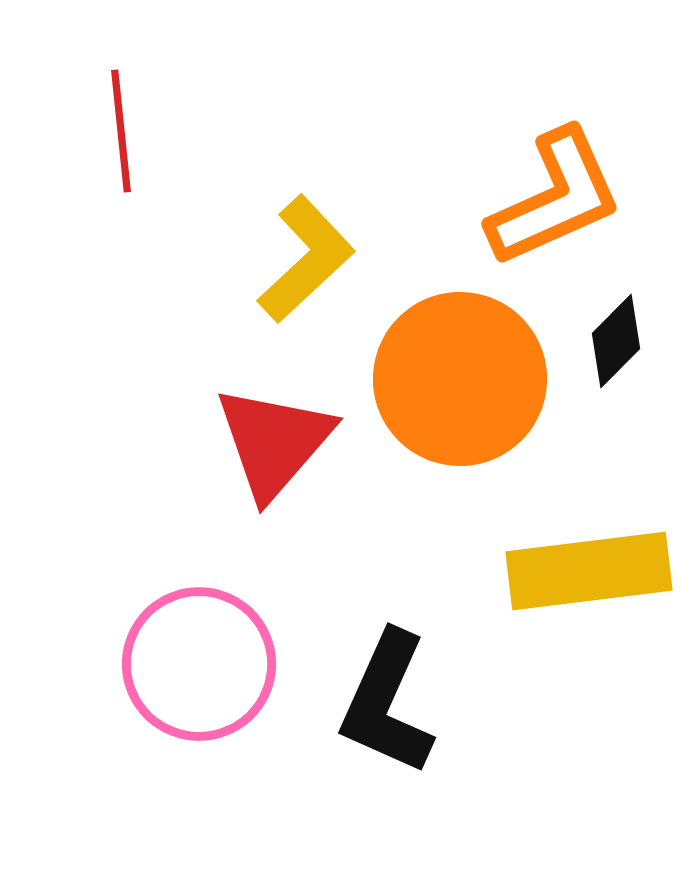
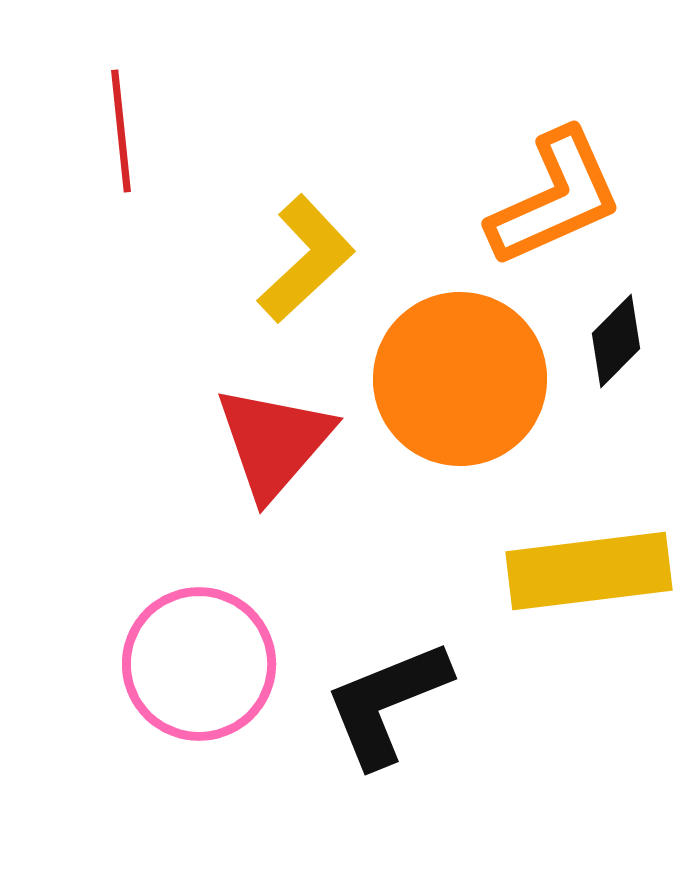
black L-shape: rotated 44 degrees clockwise
